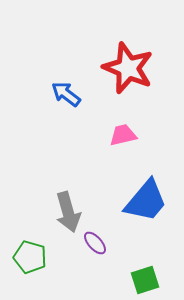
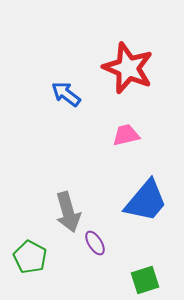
pink trapezoid: moved 3 px right
purple ellipse: rotated 10 degrees clockwise
green pentagon: rotated 12 degrees clockwise
